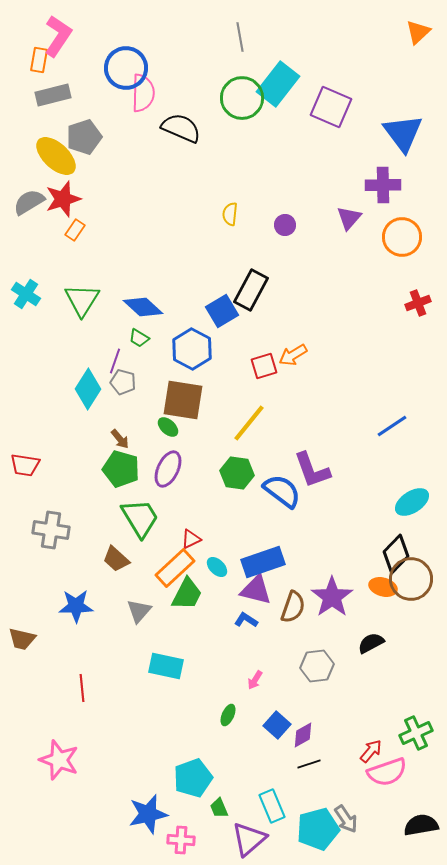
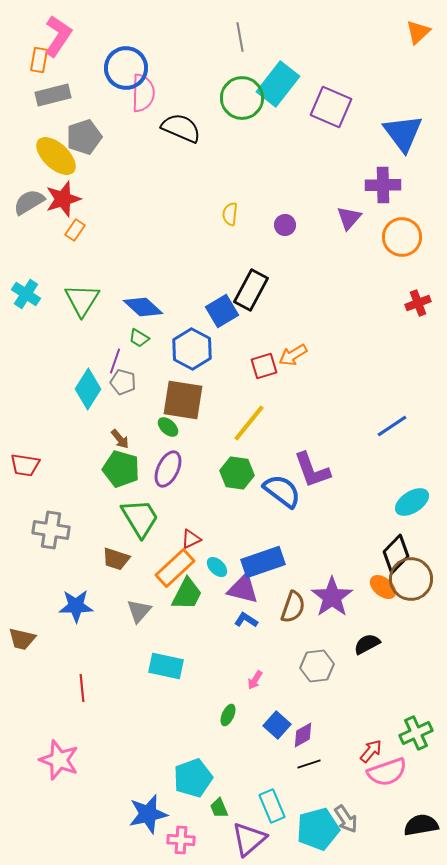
brown trapezoid at (116, 559): rotated 24 degrees counterclockwise
orange ellipse at (383, 587): rotated 24 degrees clockwise
purple triangle at (256, 590): moved 13 px left, 1 px up
black semicircle at (371, 643): moved 4 px left, 1 px down
